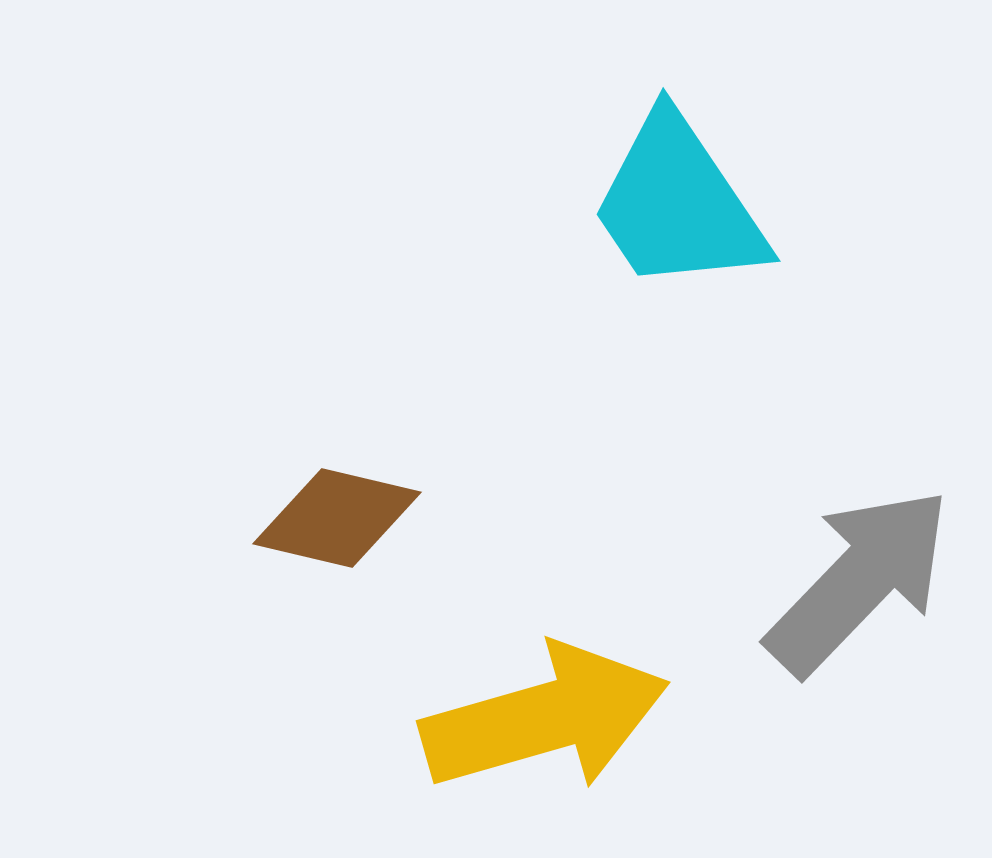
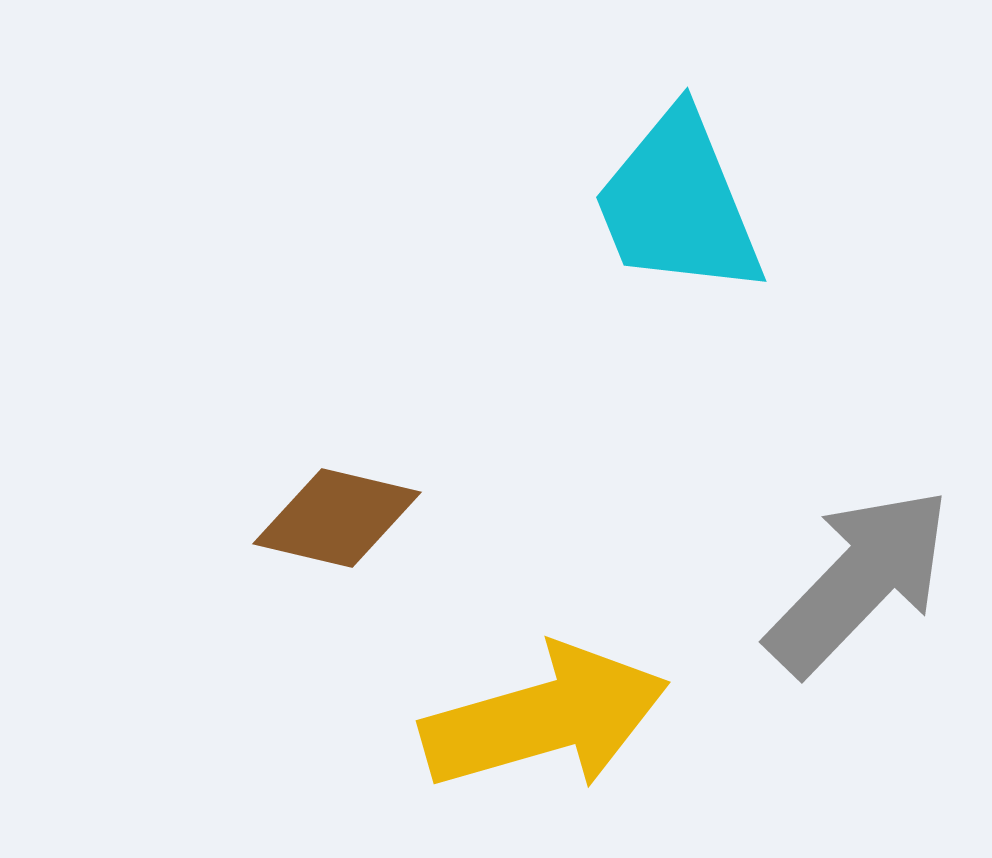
cyan trapezoid: rotated 12 degrees clockwise
